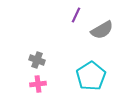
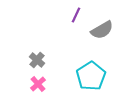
gray cross: rotated 21 degrees clockwise
pink cross: rotated 35 degrees counterclockwise
